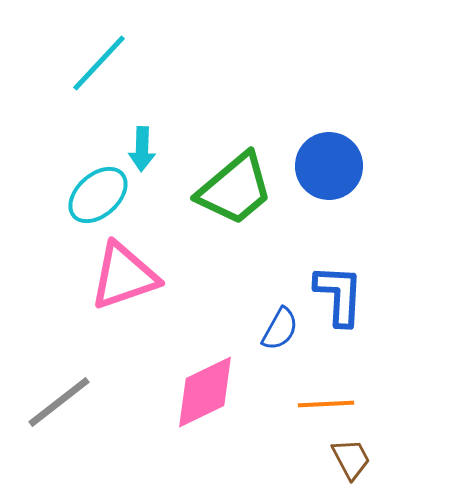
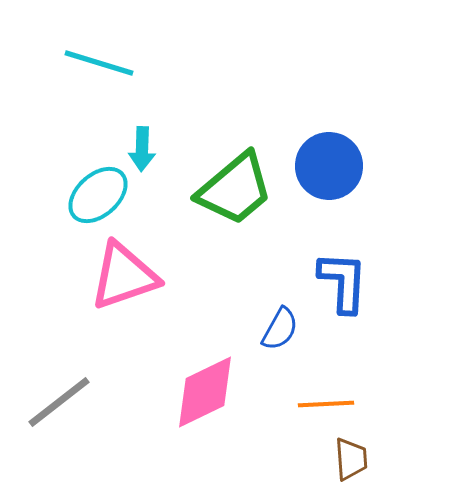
cyan line: rotated 64 degrees clockwise
blue L-shape: moved 4 px right, 13 px up
brown trapezoid: rotated 24 degrees clockwise
